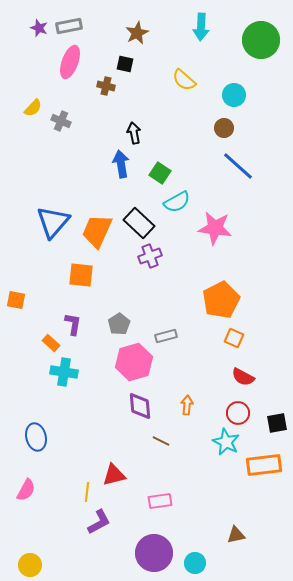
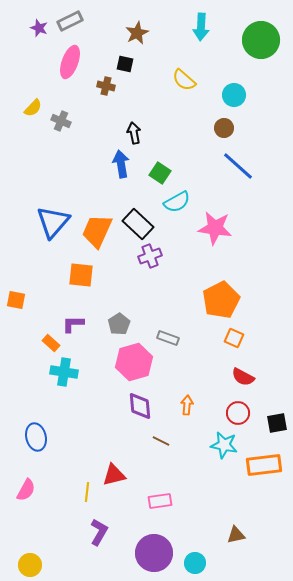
gray rectangle at (69, 26): moved 1 px right, 5 px up; rotated 15 degrees counterclockwise
black rectangle at (139, 223): moved 1 px left, 1 px down
purple L-shape at (73, 324): rotated 100 degrees counterclockwise
gray rectangle at (166, 336): moved 2 px right, 2 px down; rotated 35 degrees clockwise
cyan star at (226, 442): moved 2 px left, 3 px down; rotated 16 degrees counterclockwise
purple L-shape at (99, 522): moved 10 px down; rotated 32 degrees counterclockwise
